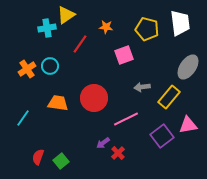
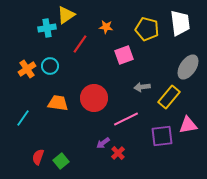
purple square: rotated 30 degrees clockwise
